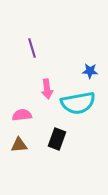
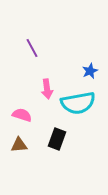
purple line: rotated 12 degrees counterclockwise
blue star: rotated 28 degrees counterclockwise
pink semicircle: rotated 24 degrees clockwise
